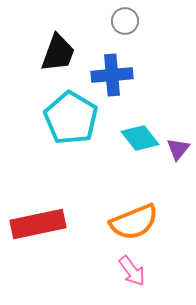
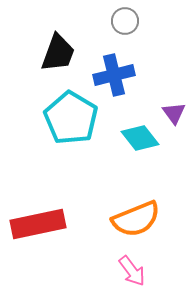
blue cross: moved 2 px right; rotated 9 degrees counterclockwise
purple triangle: moved 4 px left, 36 px up; rotated 15 degrees counterclockwise
orange semicircle: moved 2 px right, 3 px up
